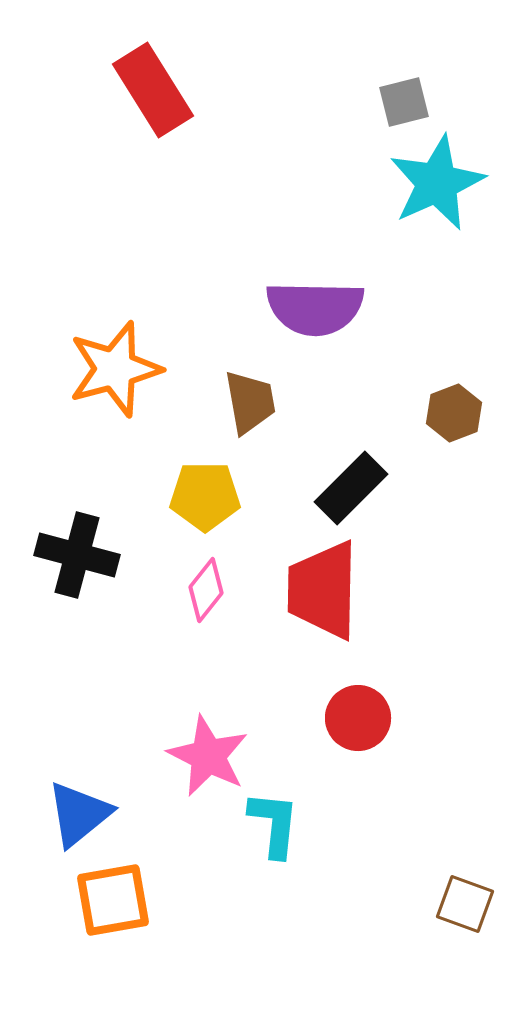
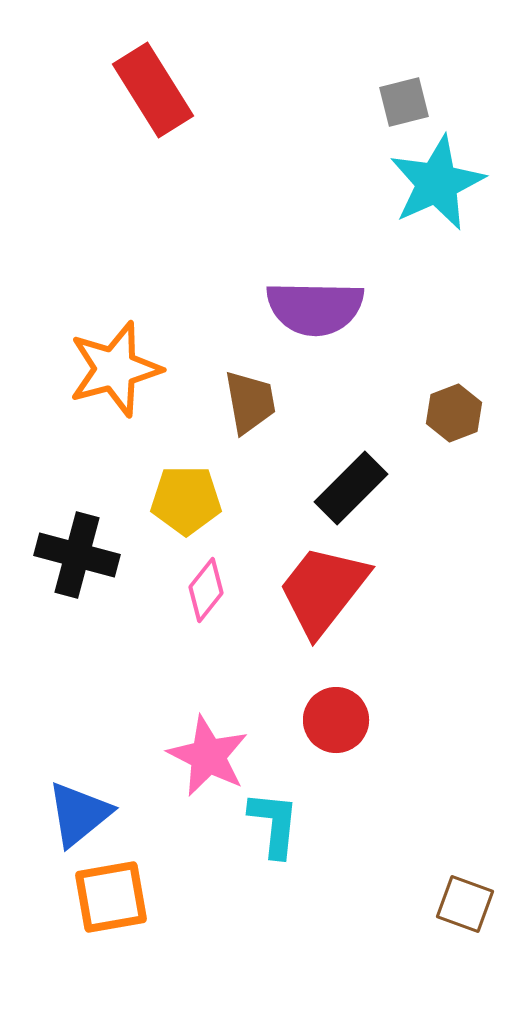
yellow pentagon: moved 19 px left, 4 px down
red trapezoid: rotated 37 degrees clockwise
red circle: moved 22 px left, 2 px down
orange square: moved 2 px left, 3 px up
